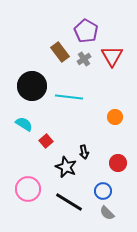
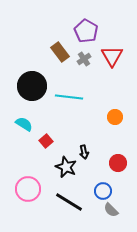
gray semicircle: moved 4 px right, 3 px up
